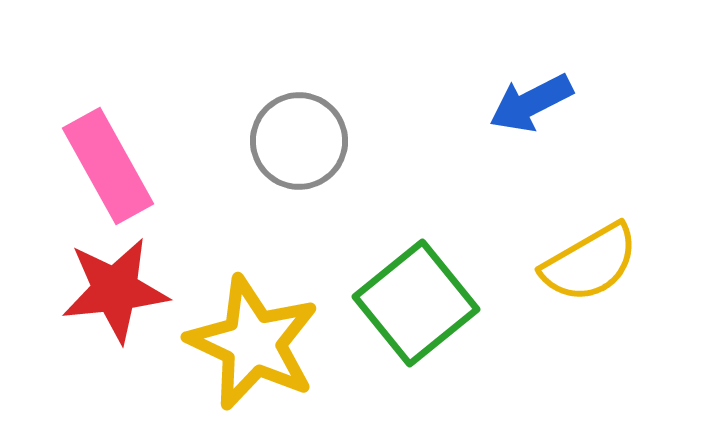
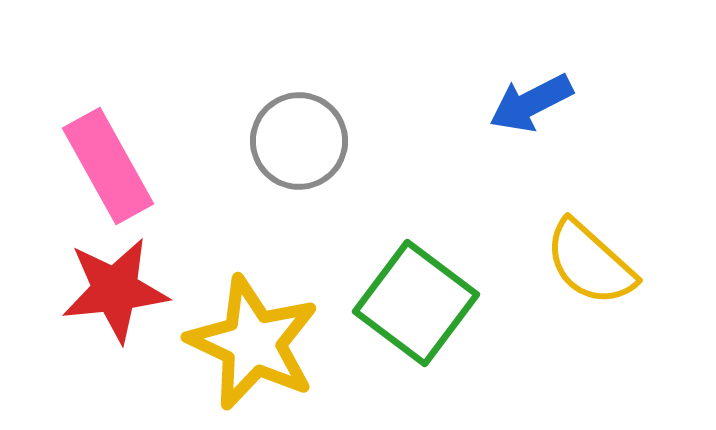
yellow semicircle: rotated 72 degrees clockwise
green square: rotated 14 degrees counterclockwise
